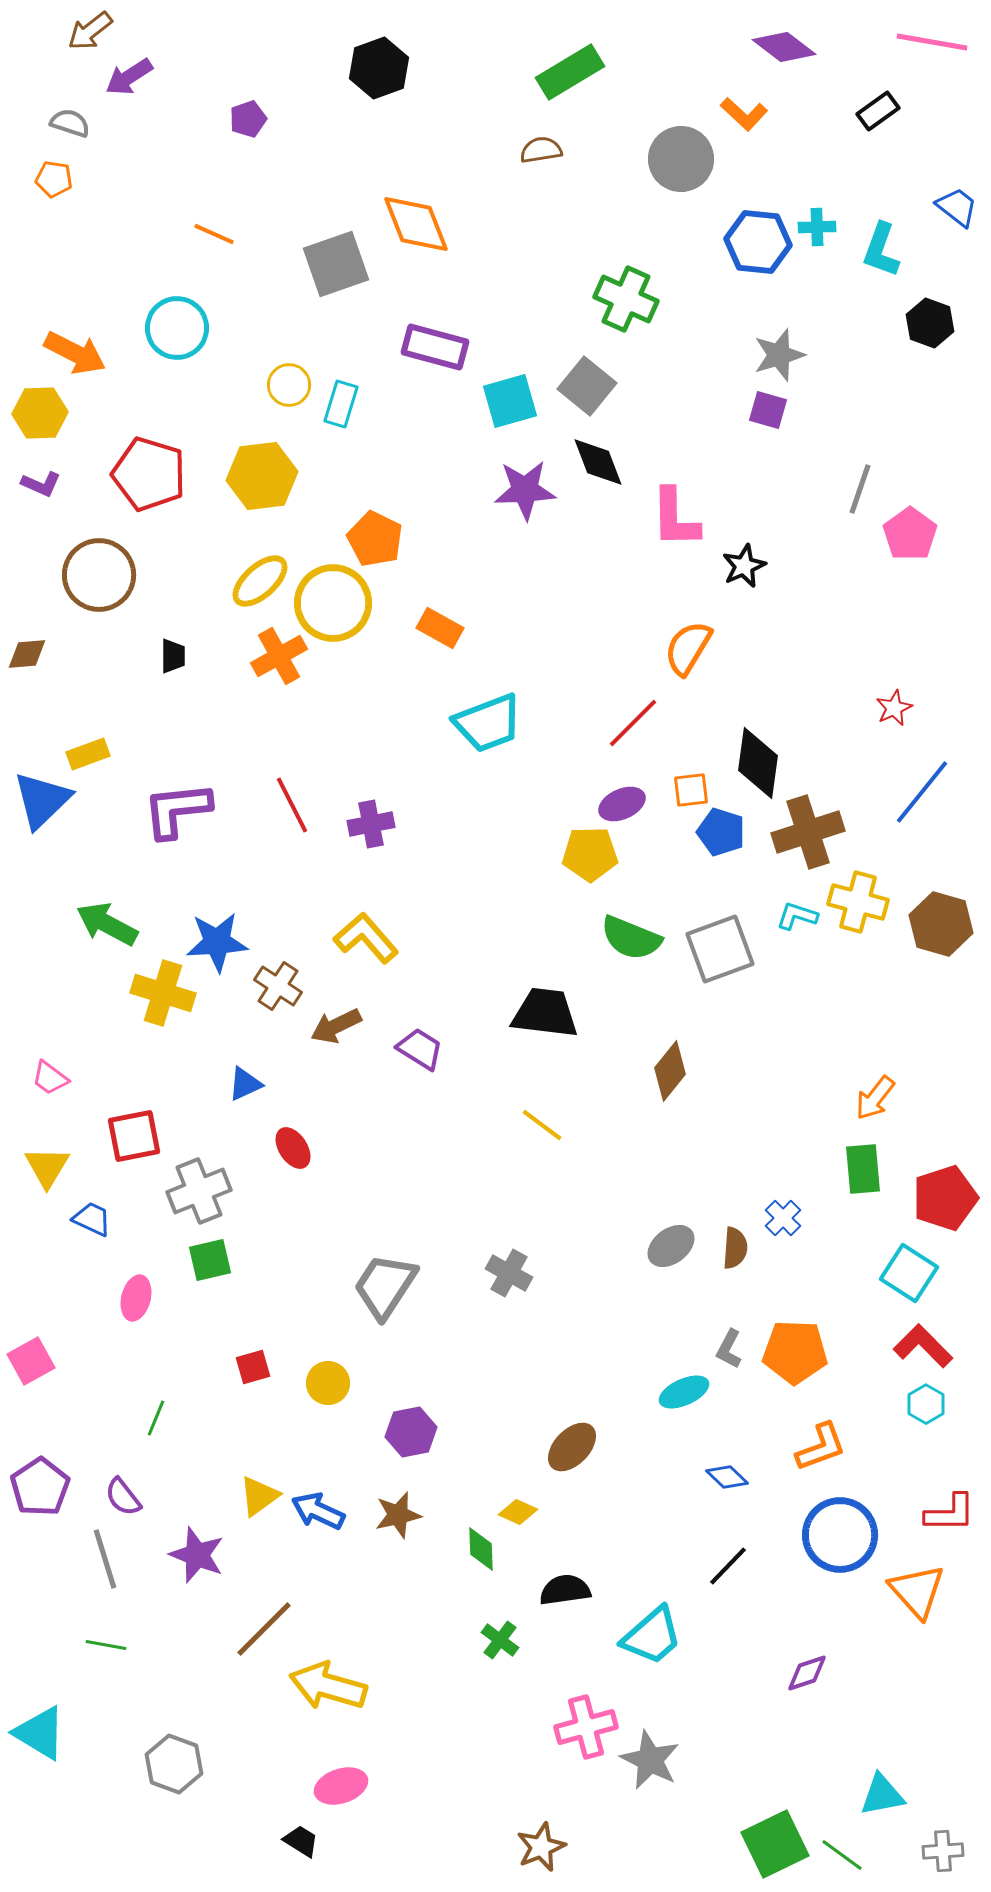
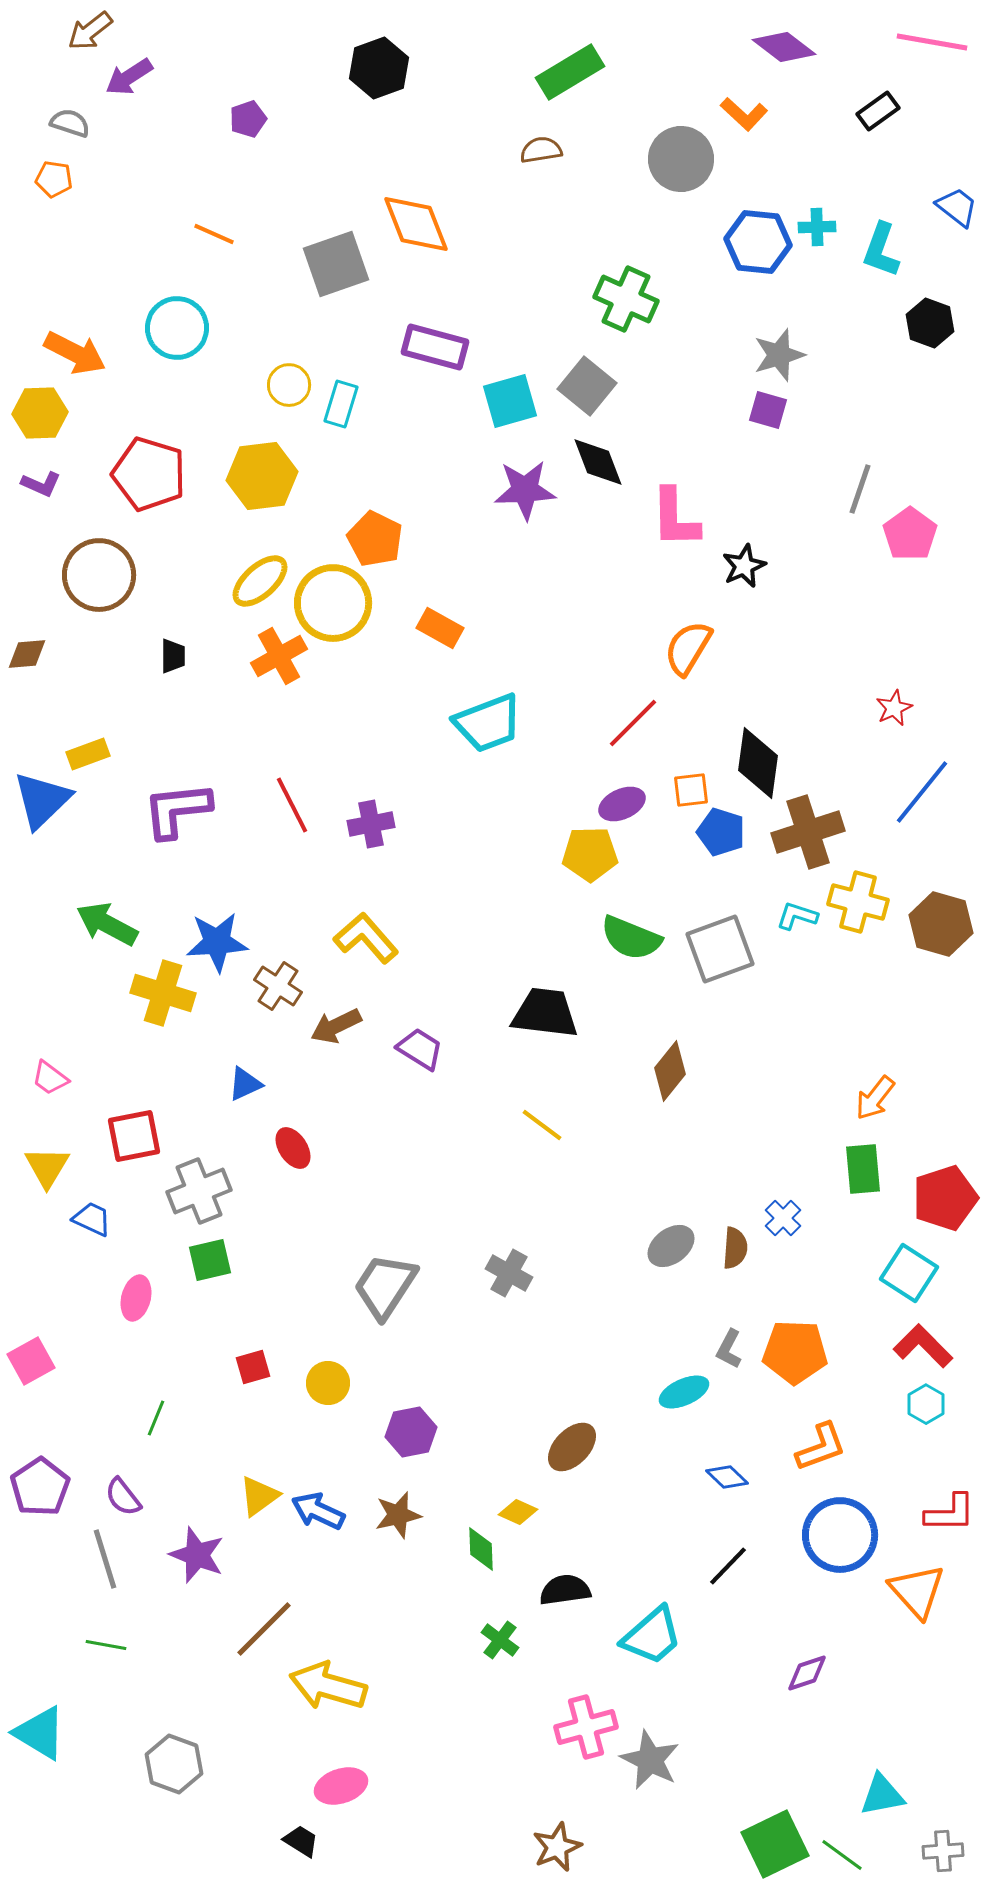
brown star at (541, 1847): moved 16 px right
